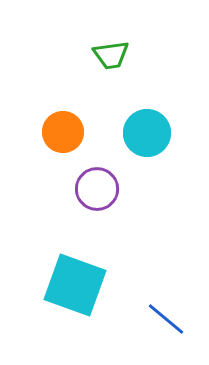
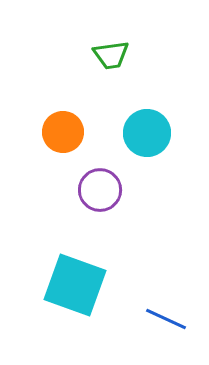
purple circle: moved 3 px right, 1 px down
blue line: rotated 15 degrees counterclockwise
